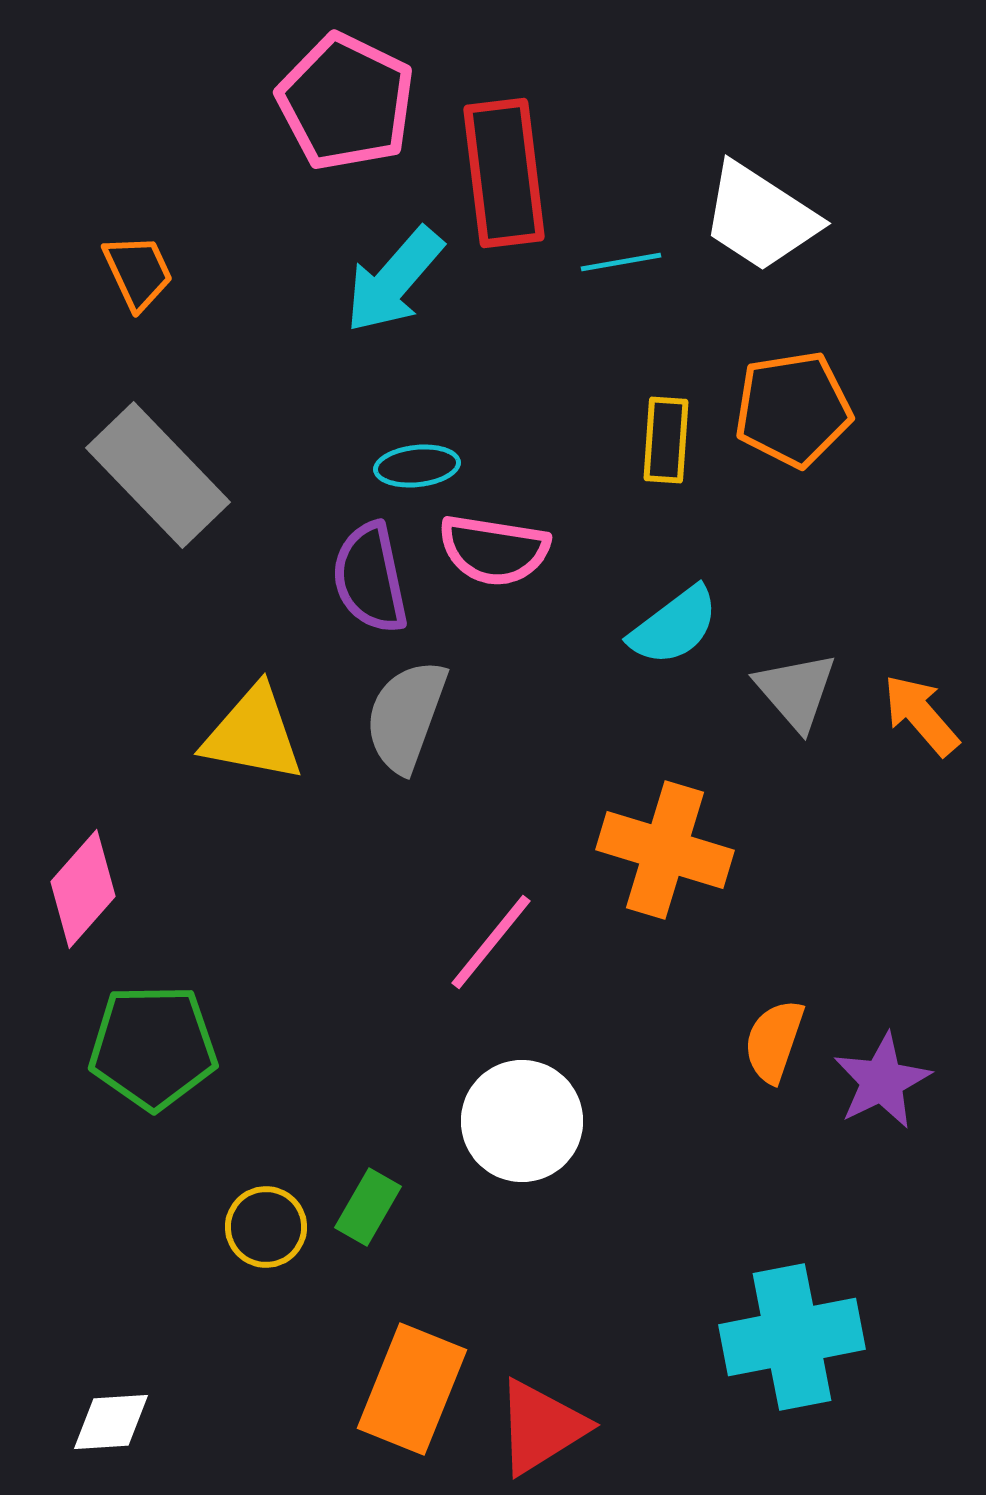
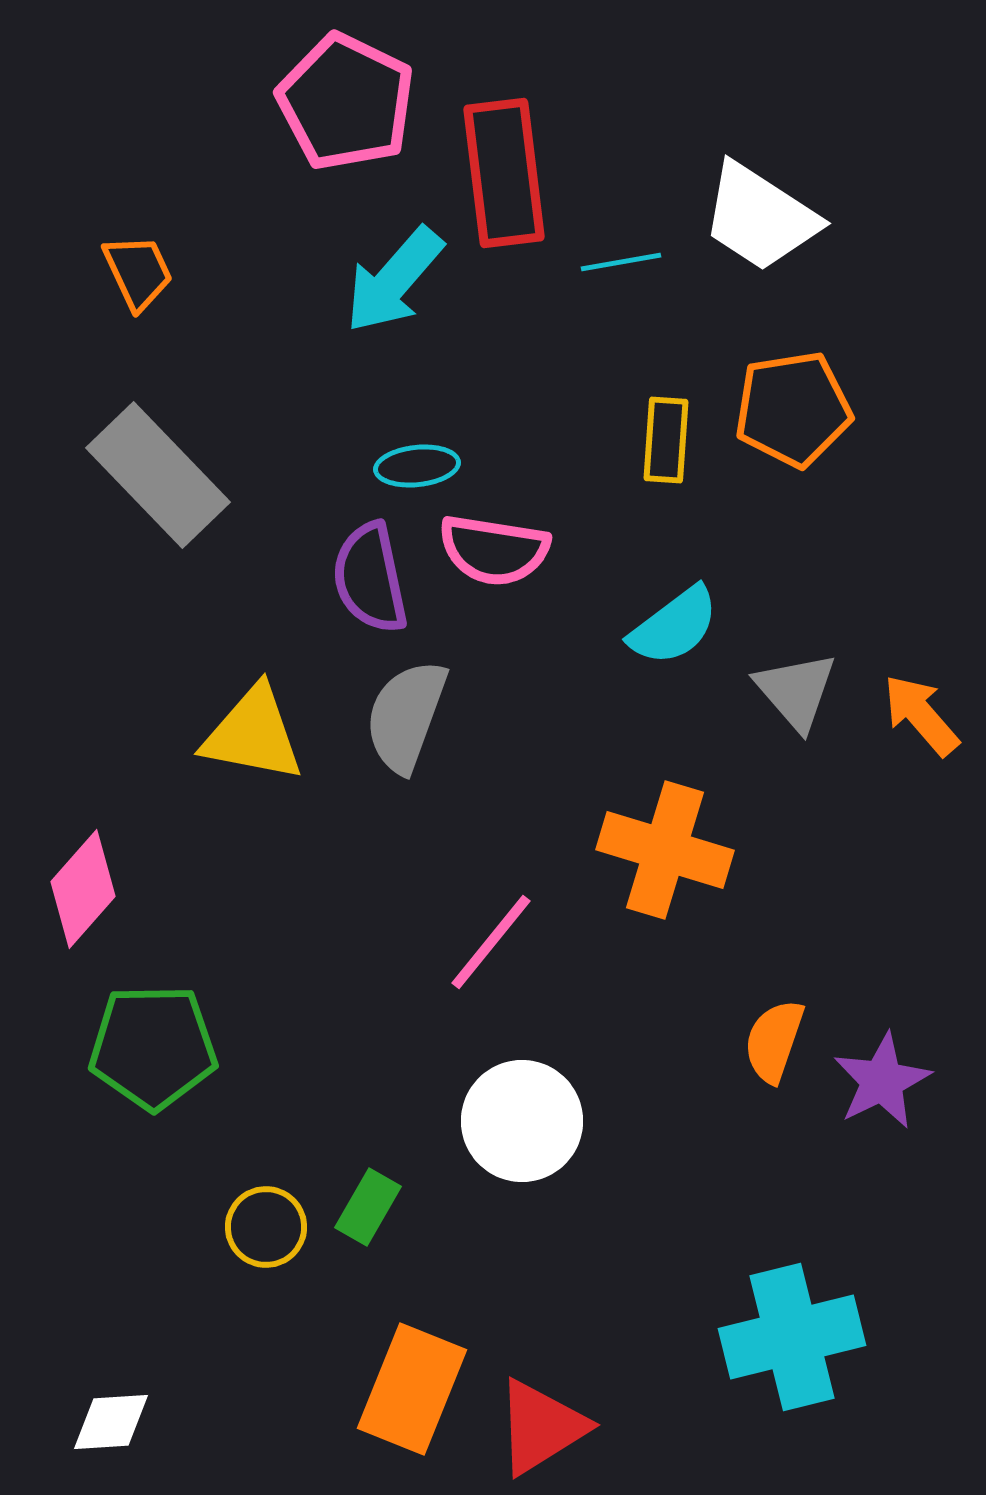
cyan cross: rotated 3 degrees counterclockwise
